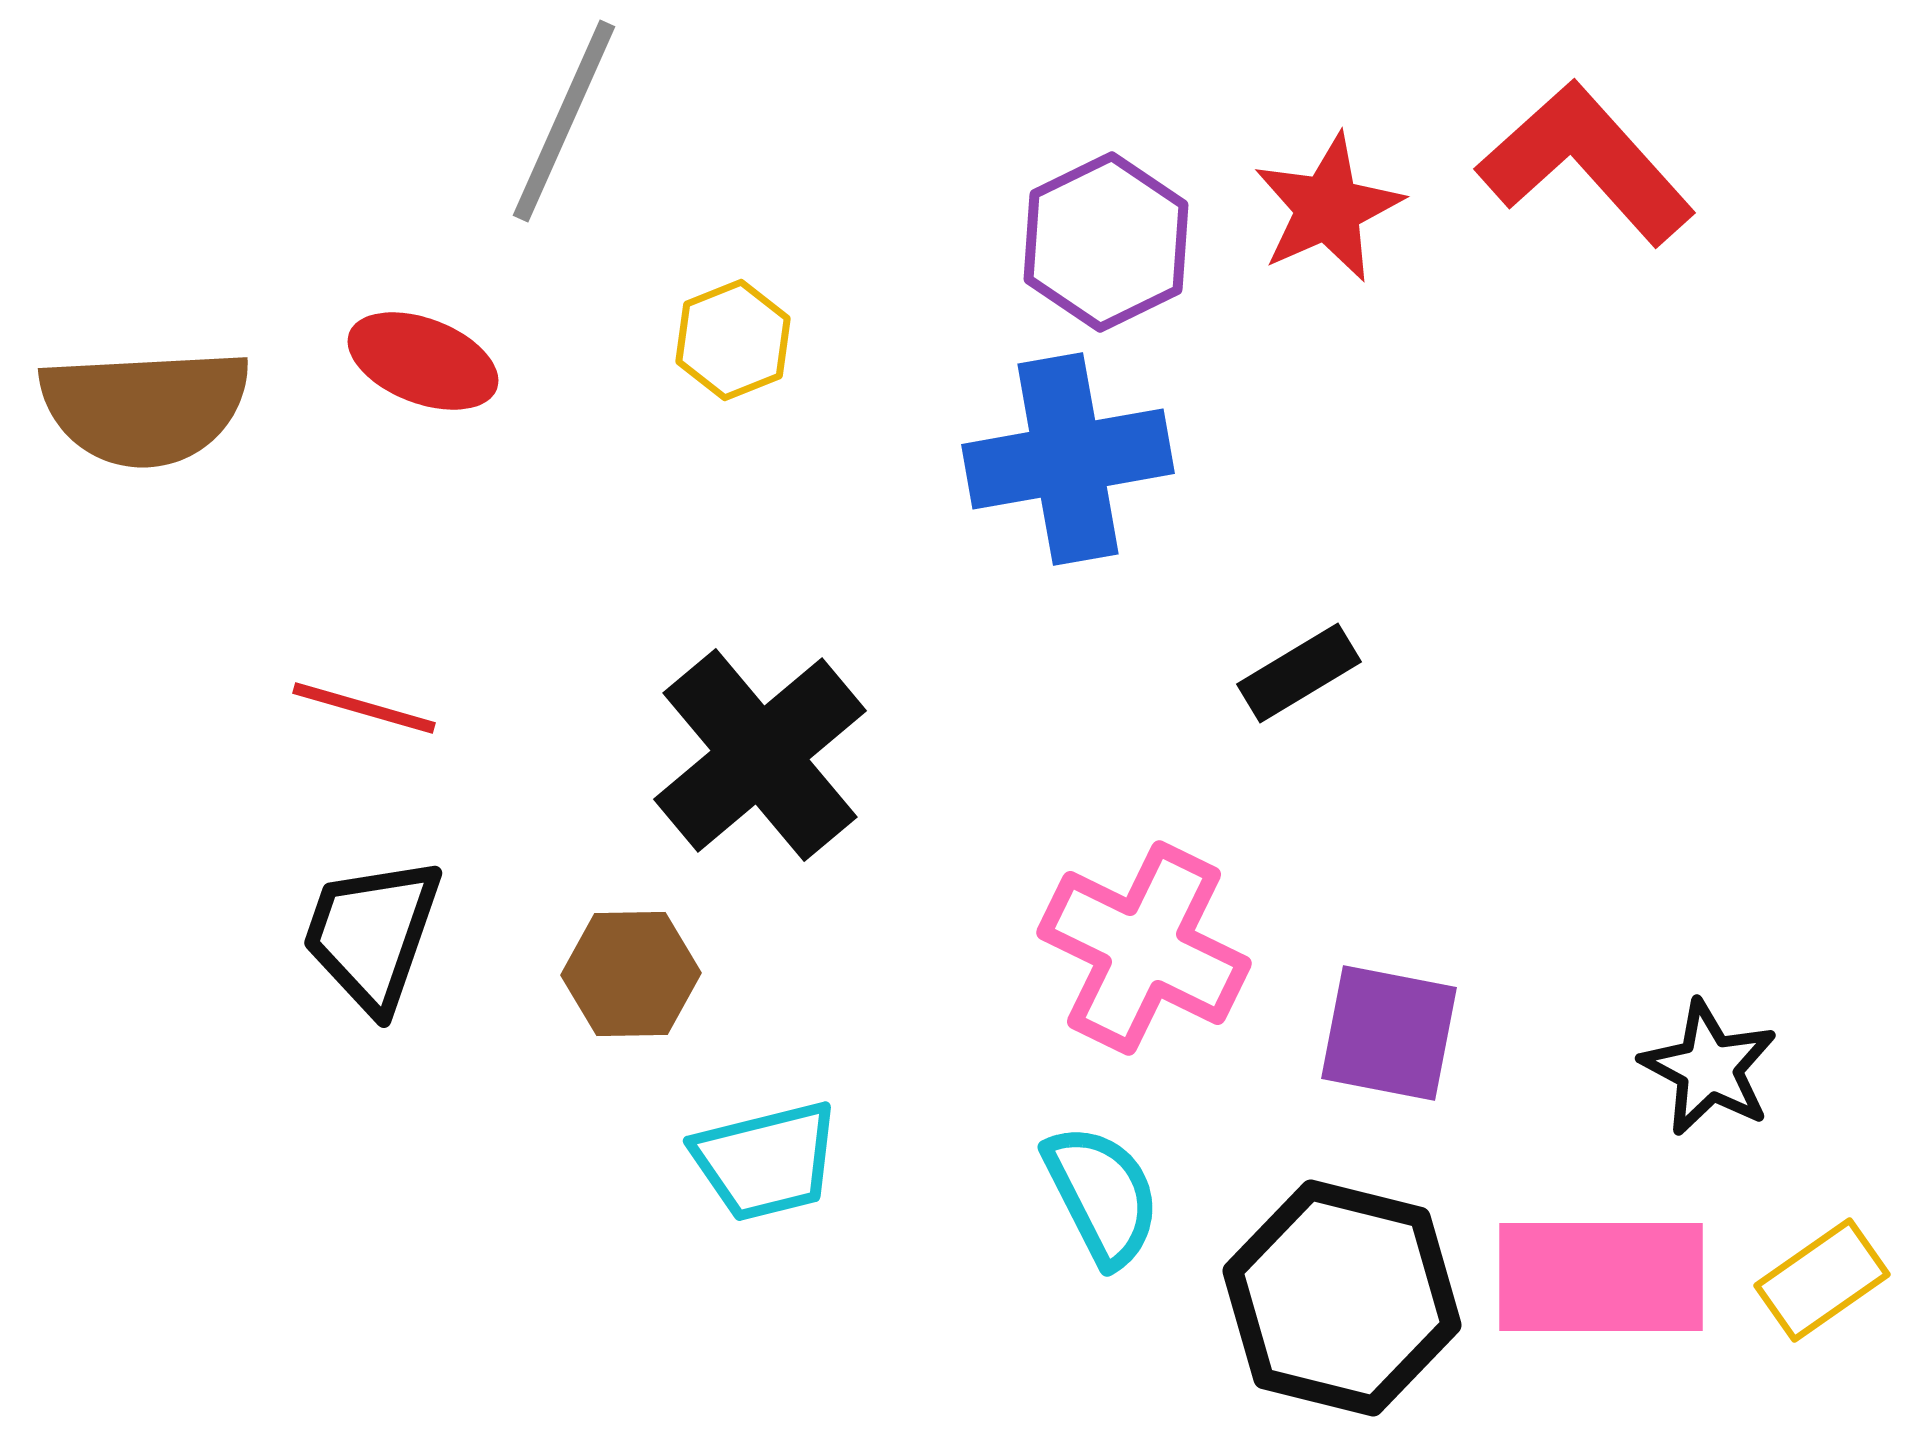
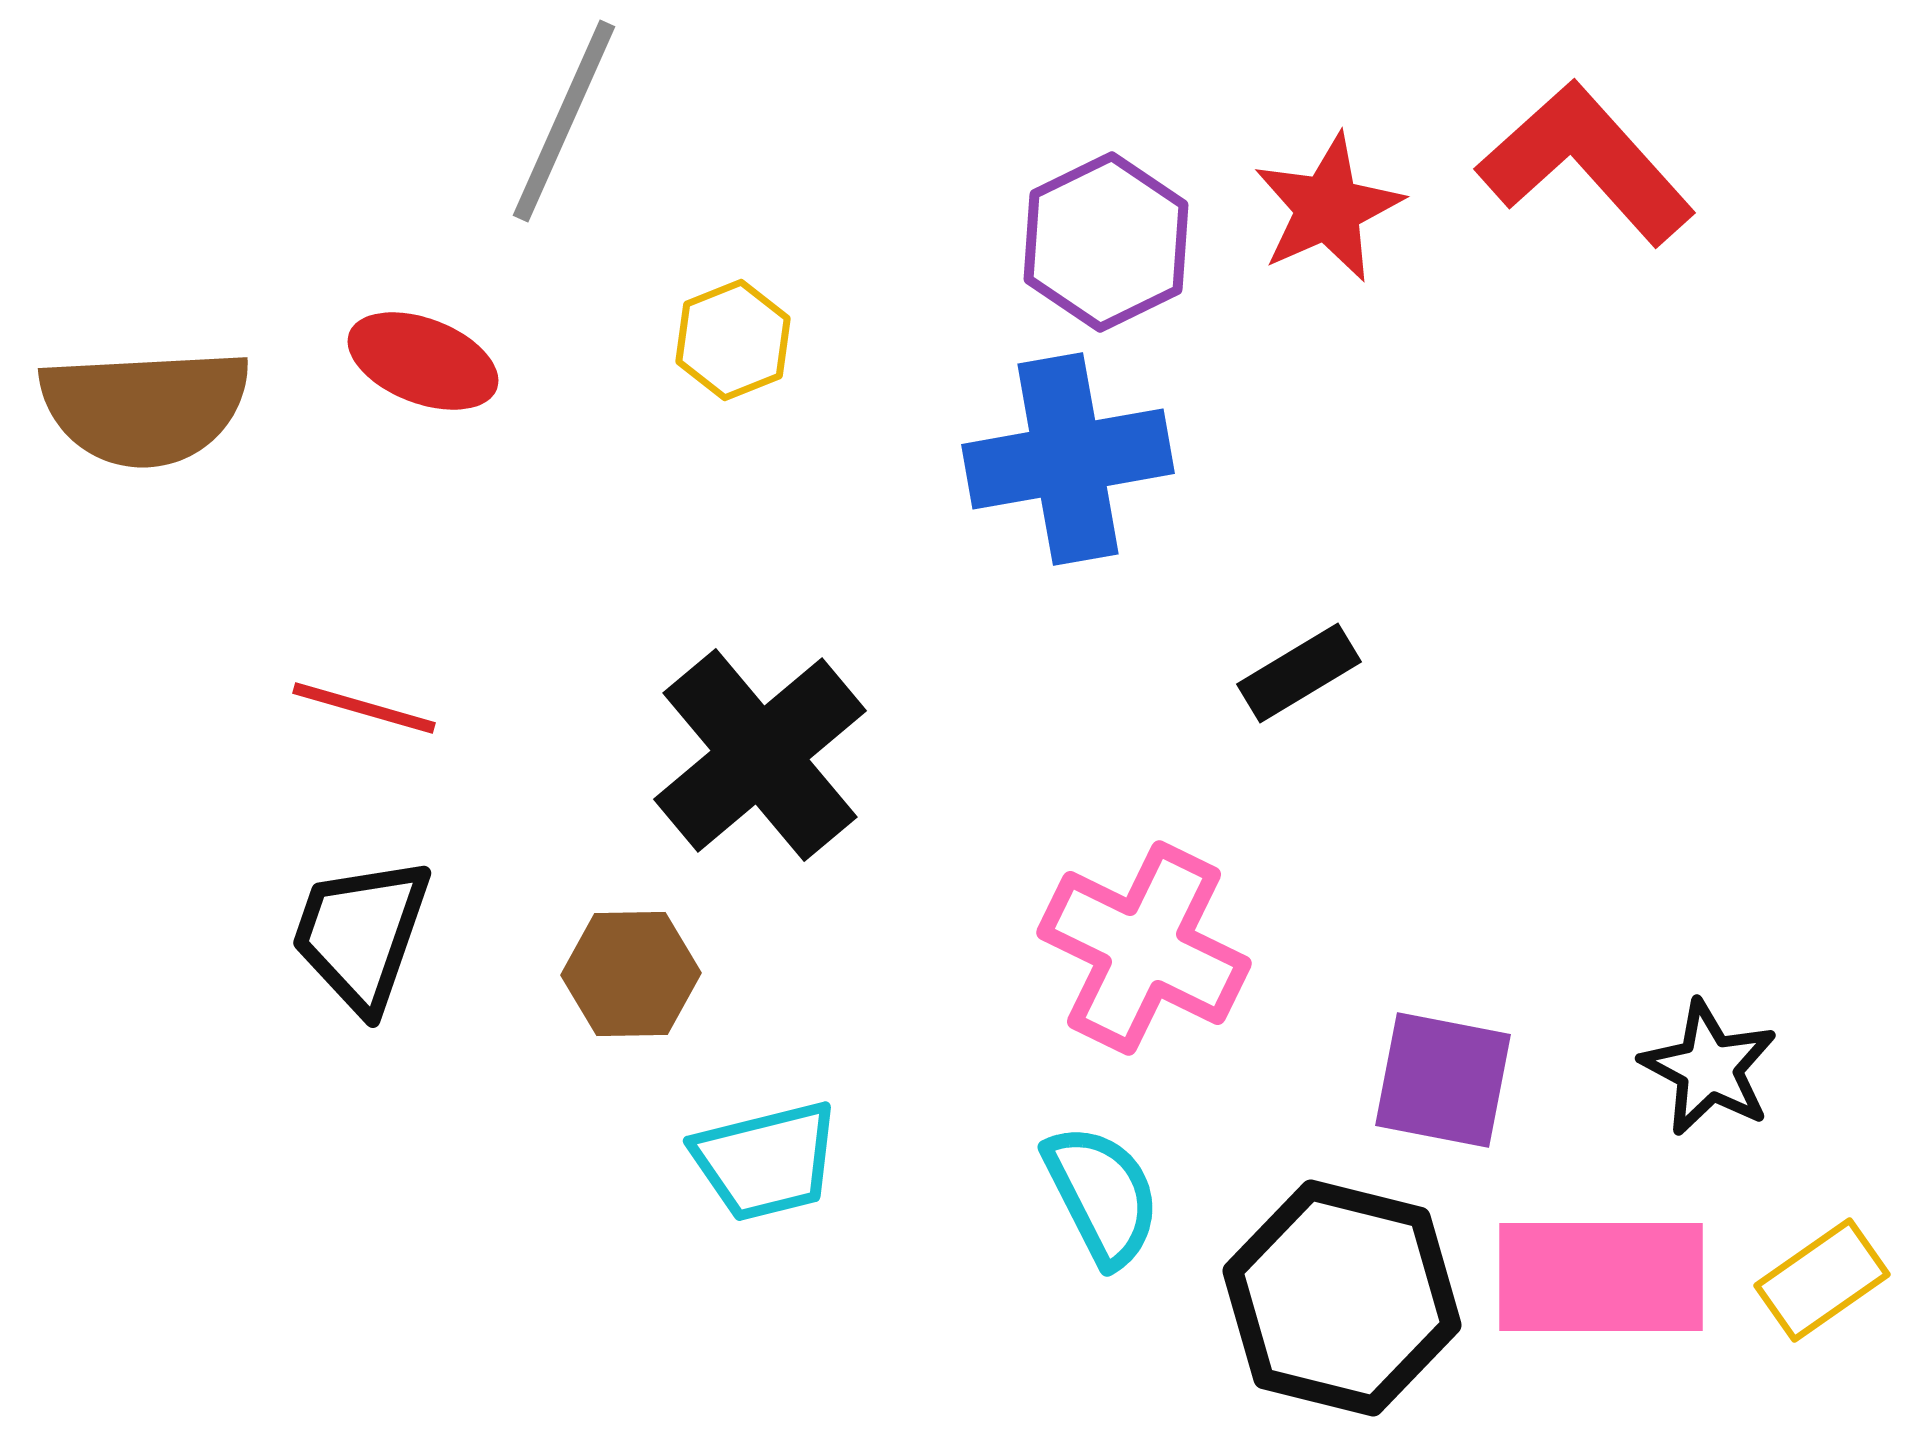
black trapezoid: moved 11 px left
purple square: moved 54 px right, 47 px down
